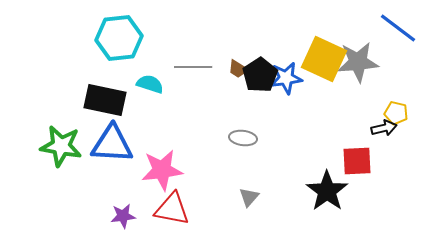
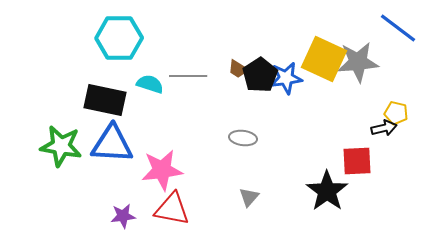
cyan hexagon: rotated 6 degrees clockwise
gray line: moved 5 px left, 9 px down
